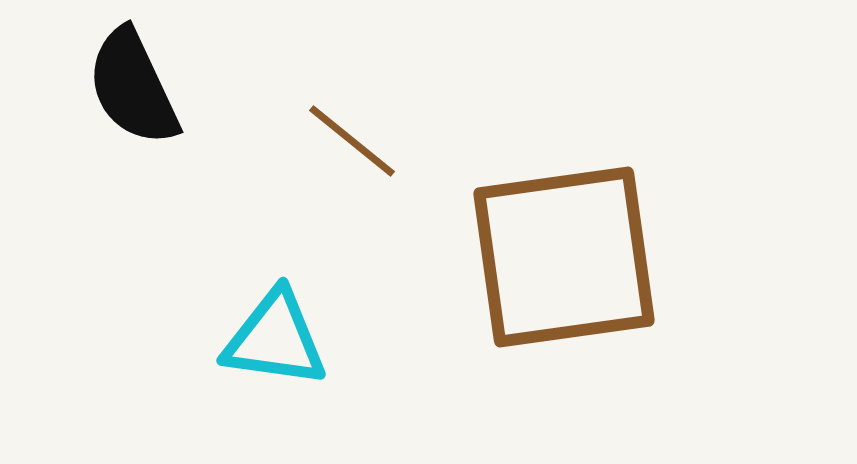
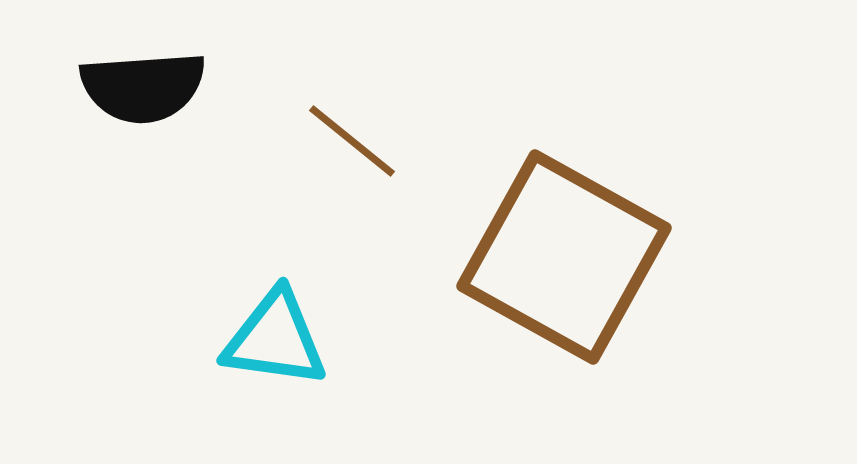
black semicircle: moved 10 px right; rotated 69 degrees counterclockwise
brown square: rotated 37 degrees clockwise
